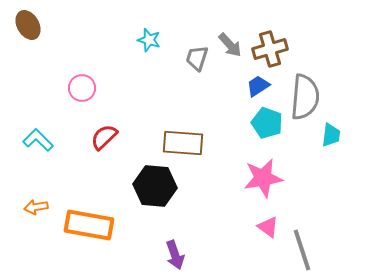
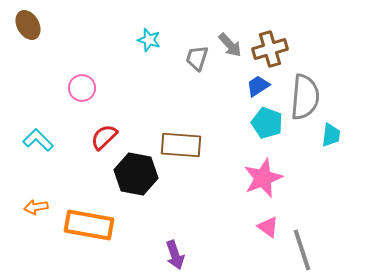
brown rectangle: moved 2 px left, 2 px down
pink star: rotated 12 degrees counterclockwise
black hexagon: moved 19 px left, 12 px up; rotated 6 degrees clockwise
